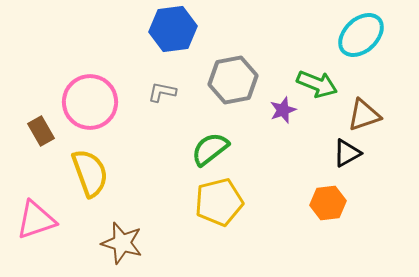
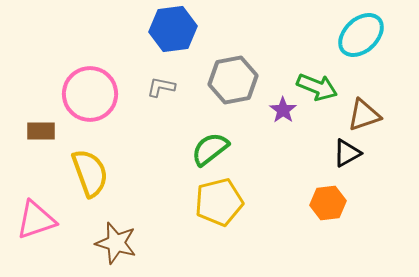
green arrow: moved 3 px down
gray L-shape: moved 1 px left, 5 px up
pink circle: moved 8 px up
purple star: rotated 16 degrees counterclockwise
brown rectangle: rotated 60 degrees counterclockwise
brown star: moved 6 px left
